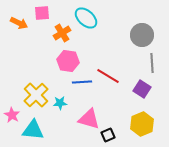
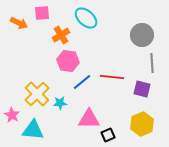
orange cross: moved 1 px left, 2 px down
red line: moved 4 px right, 1 px down; rotated 25 degrees counterclockwise
blue line: rotated 36 degrees counterclockwise
purple square: rotated 18 degrees counterclockwise
yellow cross: moved 1 px right, 1 px up
pink triangle: rotated 15 degrees counterclockwise
